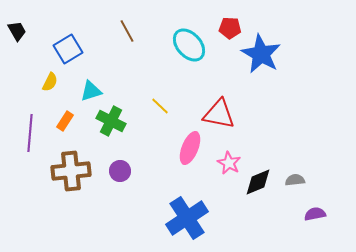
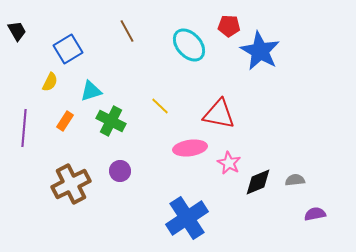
red pentagon: moved 1 px left, 2 px up
blue star: moved 1 px left, 3 px up
purple line: moved 6 px left, 5 px up
pink ellipse: rotated 60 degrees clockwise
brown cross: moved 13 px down; rotated 21 degrees counterclockwise
